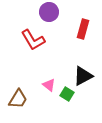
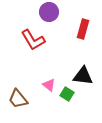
black triangle: rotated 35 degrees clockwise
brown trapezoid: rotated 110 degrees clockwise
